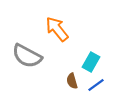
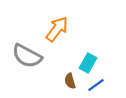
orange arrow: rotated 76 degrees clockwise
cyan rectangle: moved 3 px left, 1 px down
brown semicircle: moved 2 px left
